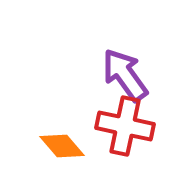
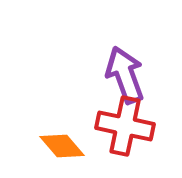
purple arrow: rotated 16 degrees clockwise
